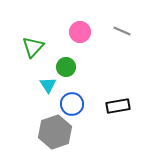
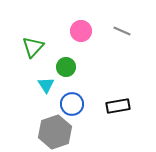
pink circle: moved 1 px right, 1 px up
cyan triangle: moved 2 px left
